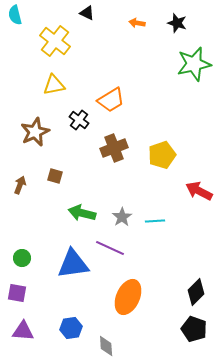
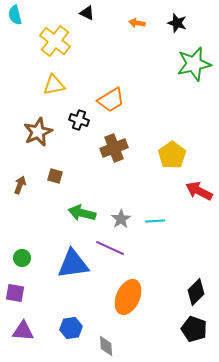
black cross: rotated 18 degrees counterclockwise
brown star: moved 3 px right
yellow pentagon: moved 10 px right; rotated 16 degrees counterclockwise
gray star: moved 1 px left, 2 px down
purple square: moved 2 px left
